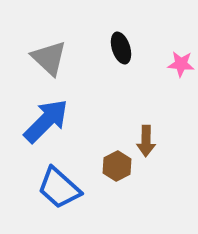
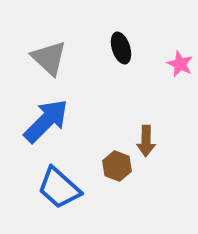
pink star: moved 1 px left; rotated 20 degrees clockwise
brown hexagon: rotated 12 degrees counterclockwise
